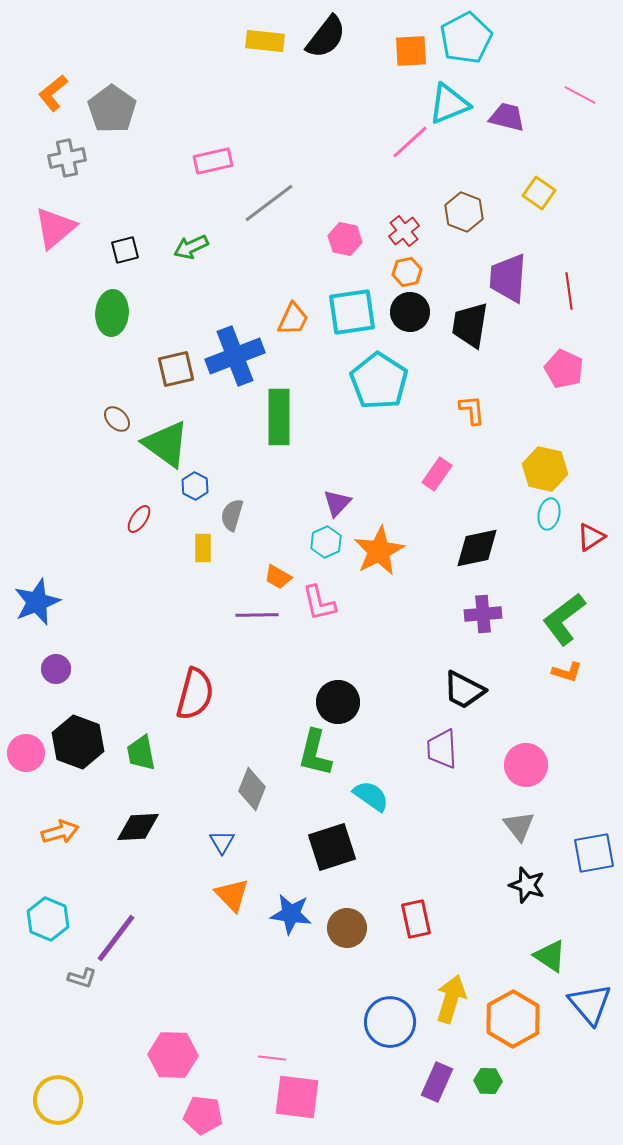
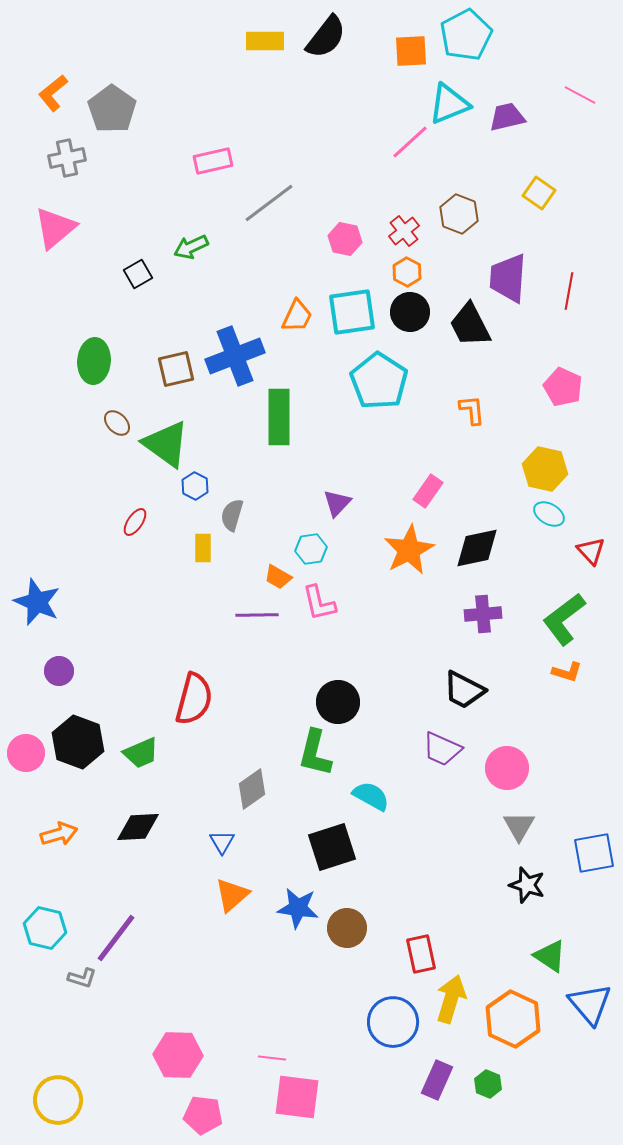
cyan pentagon at (466, 38): moved 3 px up
yellow rectangle at (265, 41): rotated 6 degrees counterclockwise
purple trapezoid at (507, 117): rotated 27 degrees counterclockwise
brown hexagon at (464, 212): moved 5 px left, 2 px down
black square at (125, 250): moved 13 px right, 24 px down; rotated 16 degrees counterclockwise
orange hexagon at (407, 272): rotated 20 degrees counterclockwise
red line at (569, 291): rotated 18 degrees clockwise
green ellipse at (112, 313): moved 18 px left, 48 px down
orange trapezoid at (293, 319): moved 4 px right, 3 px up
black trapezoid at (470, 325): rotated 36 degrees counterclockwise
pink pentagon at (564, 369): moved 1 px left, 18 px down
brown ellipse at (117, 419): moved 4 px down
pink rectangle at (437, 474): moved 9 px left, 17 px down
cyan ellipse at (549, 514): rotated 72 degrees counterclockwise
red ellipse at (139, 519): moved 4 px left, 3 px down
red triangle at (591, 537): moved 14 px down; rotated 40 degrees counterclockwise
cyan hexagon at (326, 542): moved 15 px left, 7 px down; rotated 16 degrees clockwise
orange star at (379, 551): moved 30 px right, 1 px up
blue star at (37, 602): rotated 27 degrees counterclockwise
purple circle at (56, 669): moved 3 px right, 2 px down
red semicircle at (195, 694): moved 1 px left, 5 px down
purple trapezoid at (442, 749): rotated 63 degrees counterclockwise
green trapezoid at (141, 753): rotated 102 degrees counterclockwise
pink circle at (526, 765): moved 19 px left, 3 px down
gray diamond at (252, 789): rotated 33 degrees clockwise
cyan semicircle at (371, 796): rotated 6 degrees counterclockwise
gray triangle at (519, 826): rotated 8 degrees clockwise
orange arrow at (60, 832): moved 1 px left, 2 px down
orange triangle at (232, 895): rotated 33 degrees clockwise
blue star at (291, 914): moved 7 px right, 6 px up
cyan hexagon at (48, 919): moved 3 px left, 9 px down; rotated 9 degrees counterclockwise
red rectangle at (416, 919): moved 5 px right, 35 px down
orange hexagon at (513, 1019): rotated 6 degrees counterclockwise
blue circle at (390, 1022): moved 3 px right
pink hexagon at (173, 1055): moved 5 px right
green hexagon at (488, 1081): moved 3 px down; rotated 20 degrees clockwise
purple rectangle at (437, 1082): moved 2 px up
